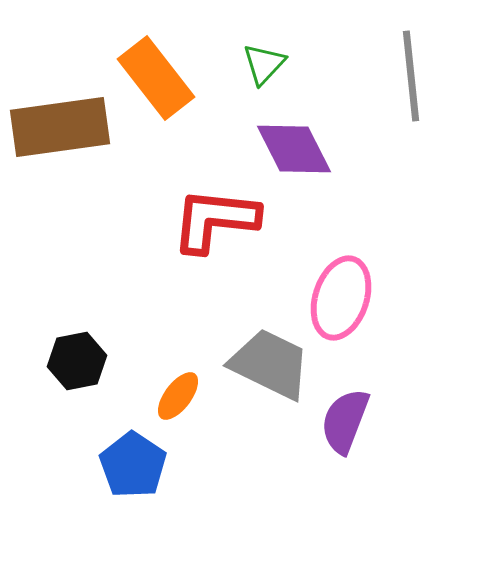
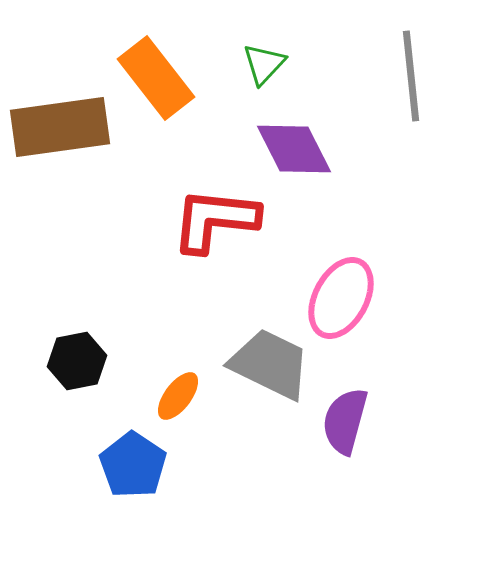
pink ellipse: rotated 10 degrees clockwise
purple semicircle: rotated 6 degrees counterclockwise
